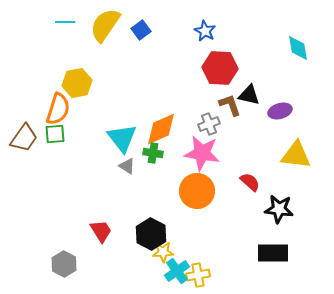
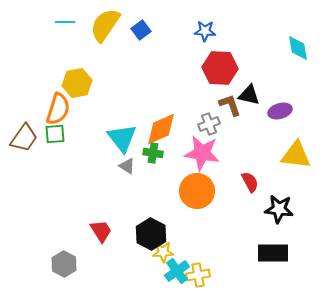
blue star: rotated 25 degrees counterclockwise
red semicircle: rotated 20 degrees clockwise
